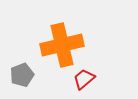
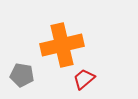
gray pentagon: rotated 30 degrees clockwise
